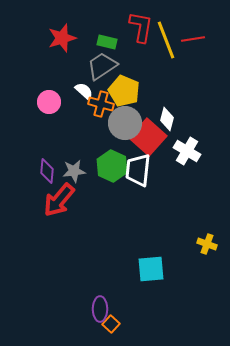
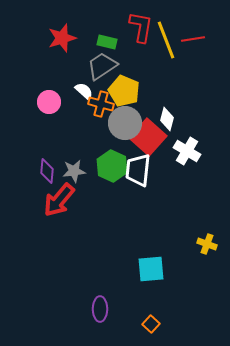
orange square: moved 40 px right
